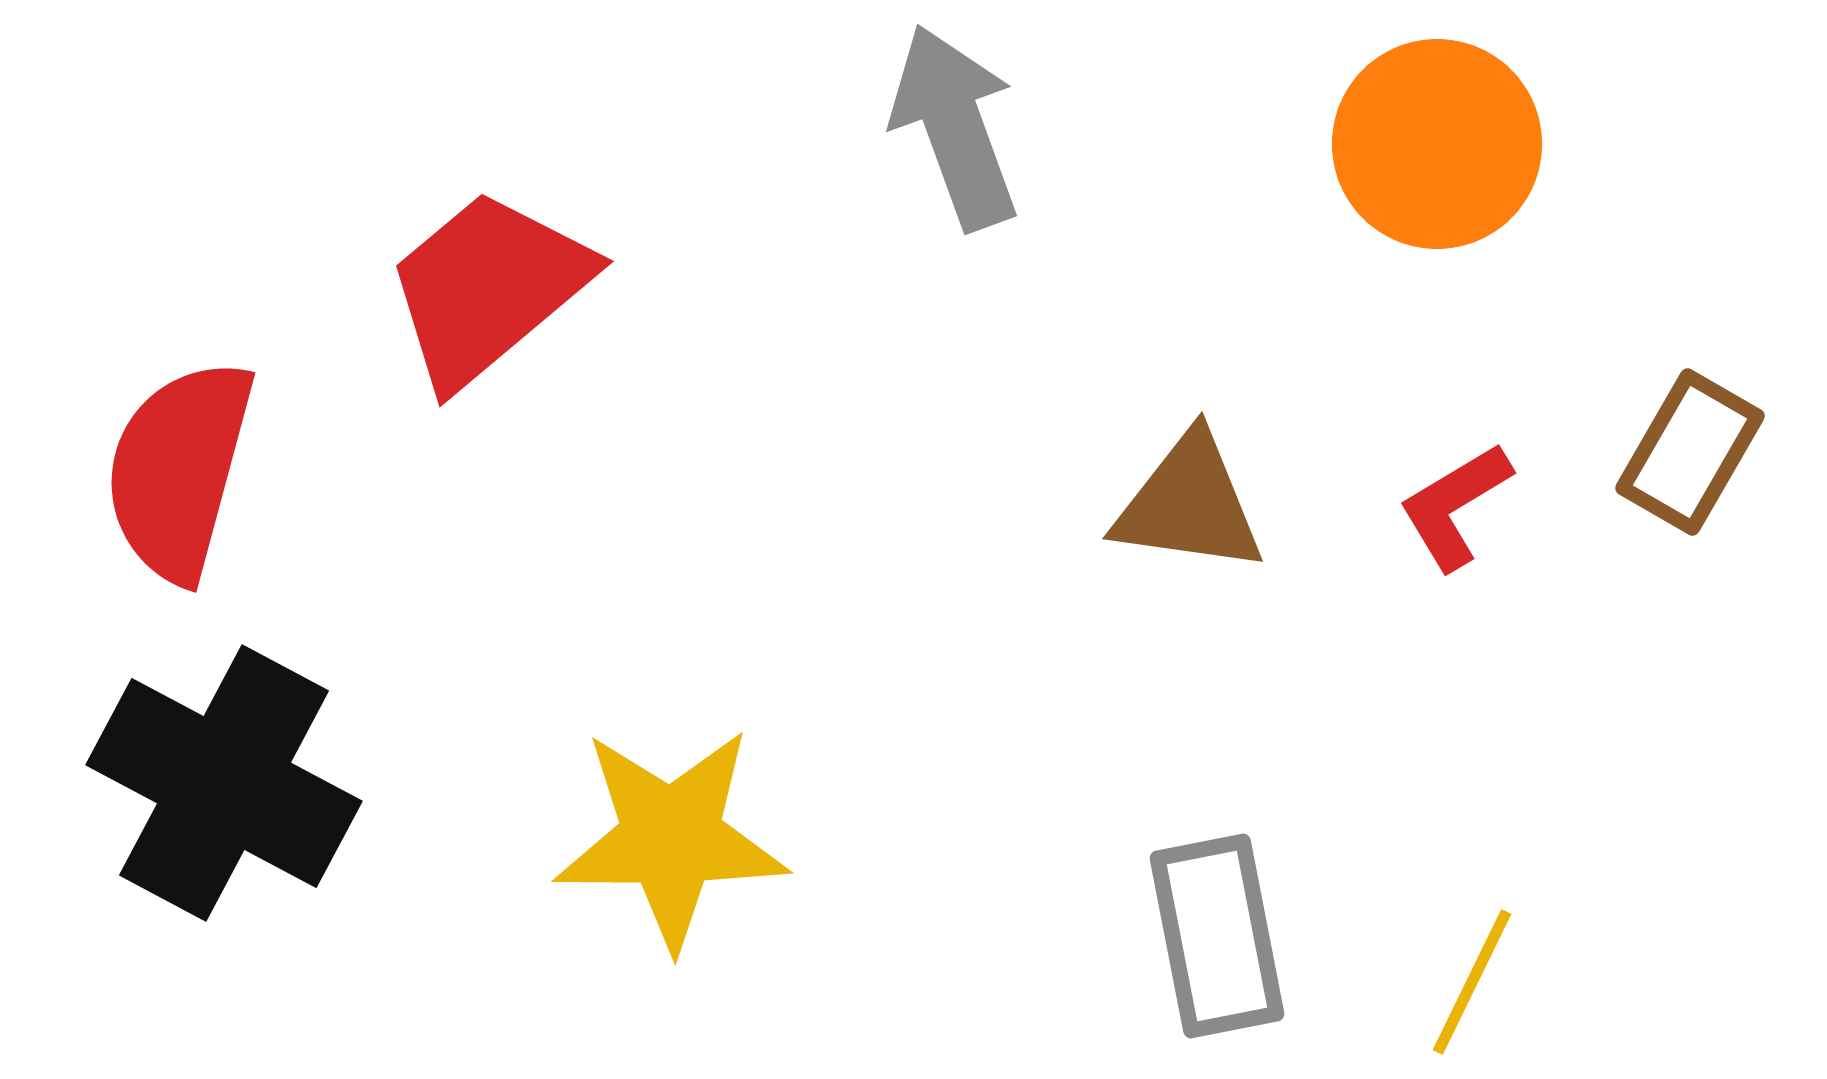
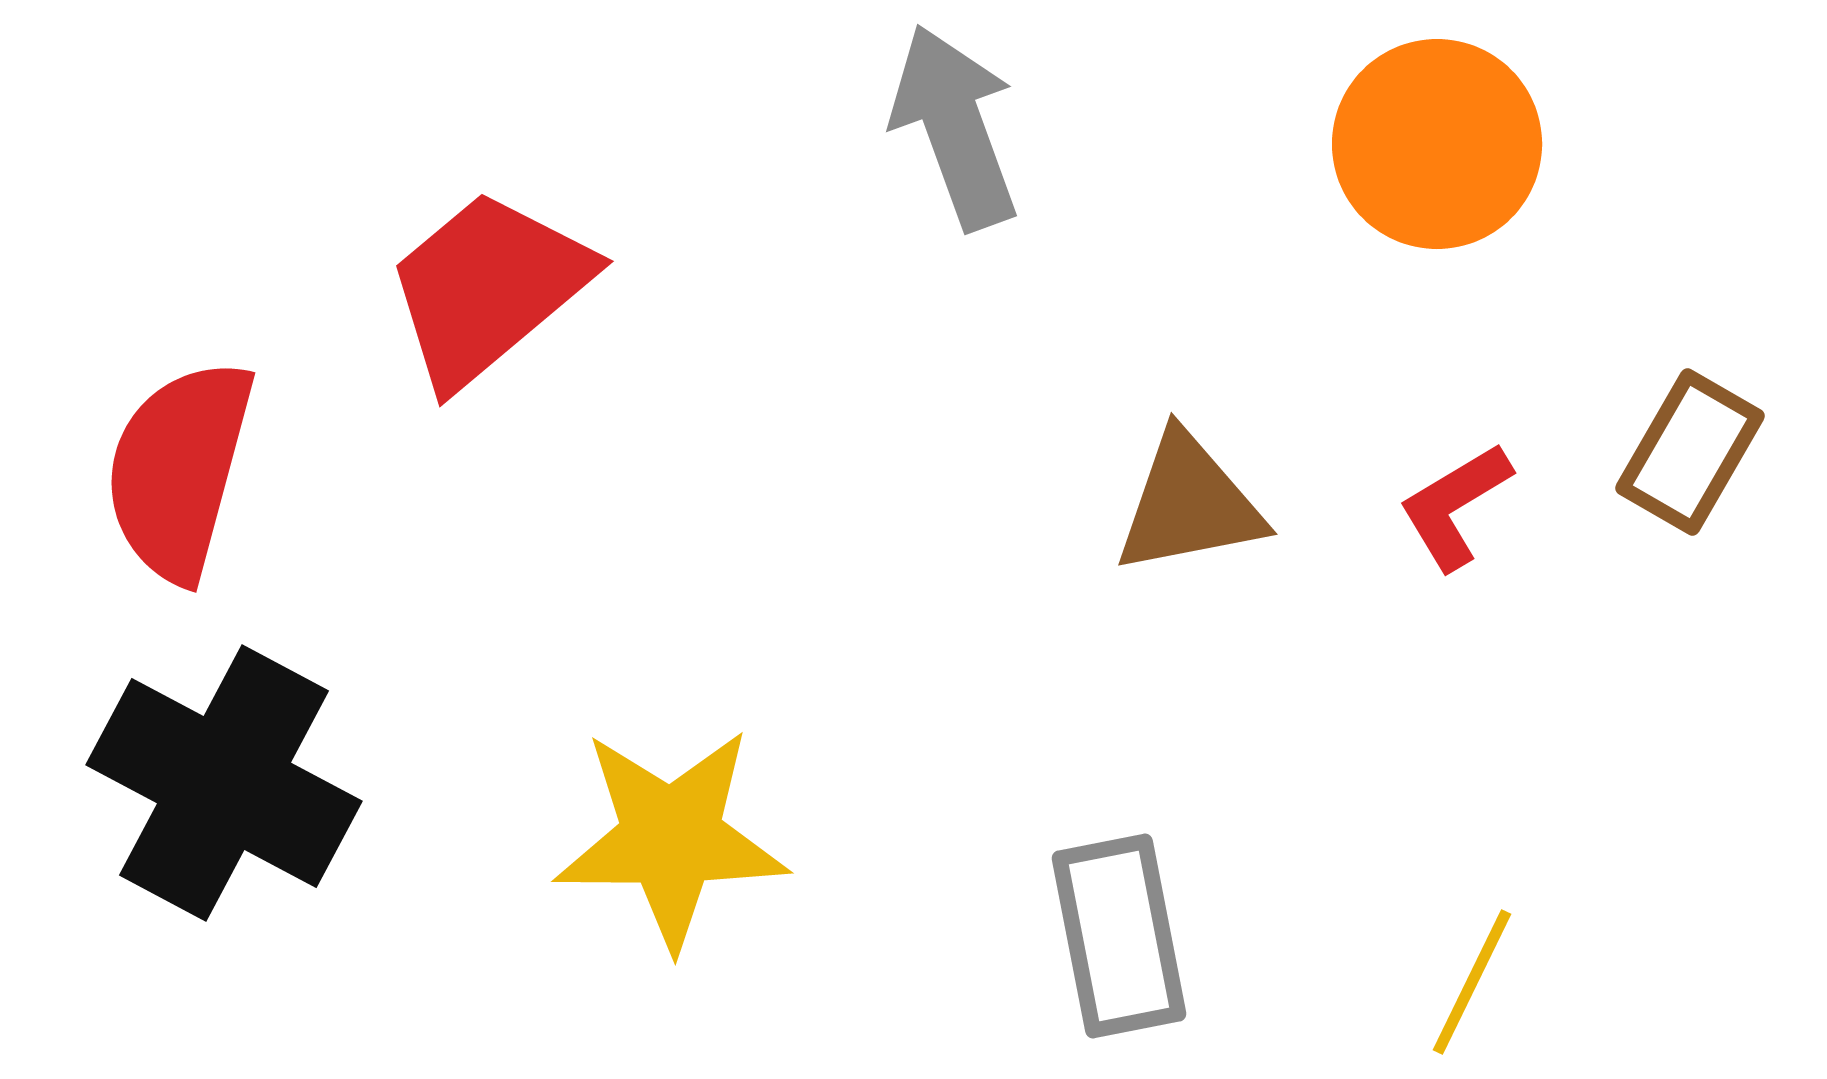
brown triangle: rotated 19 degrees counterclockwise
gray rectangle: moved 98 px left
